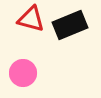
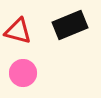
red triangle: moved 13 px left, 12 px down
